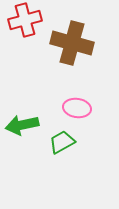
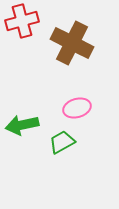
red cross: moved 3 px left, 1 px down
brown cross: rotated 12 degrees clockwise
pink ellipse: rotated 24 degrees counterclockwise
